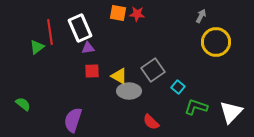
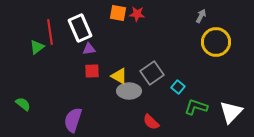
purple triangle: moved 1 px right, 1 px down
gray square: moved 1 px left, 3 px down
